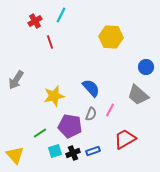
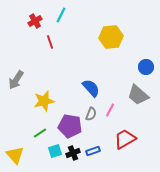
yellow hexagon: rotated 10 degrees counterclockwise
yellow star: moved 10 px left, 5 px down
